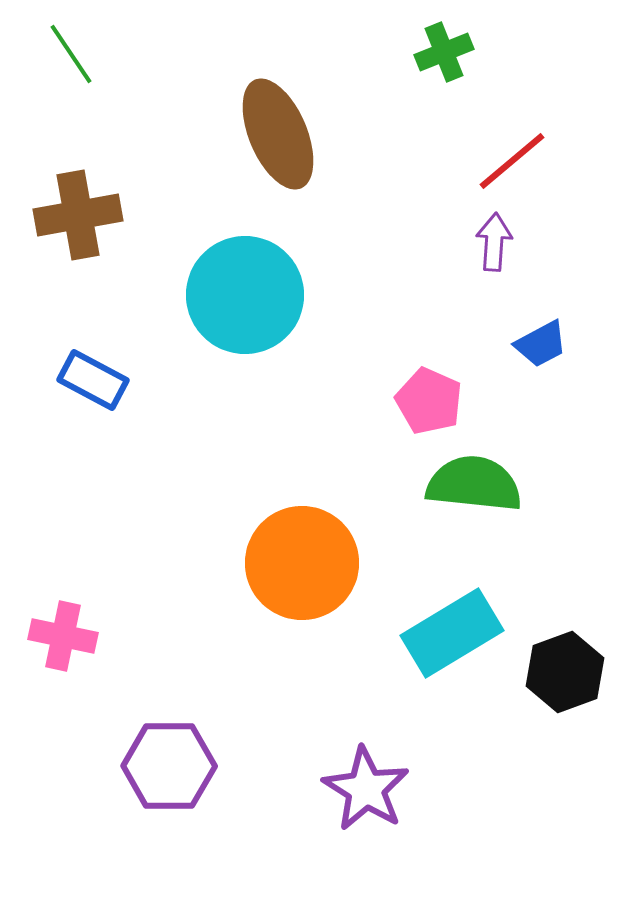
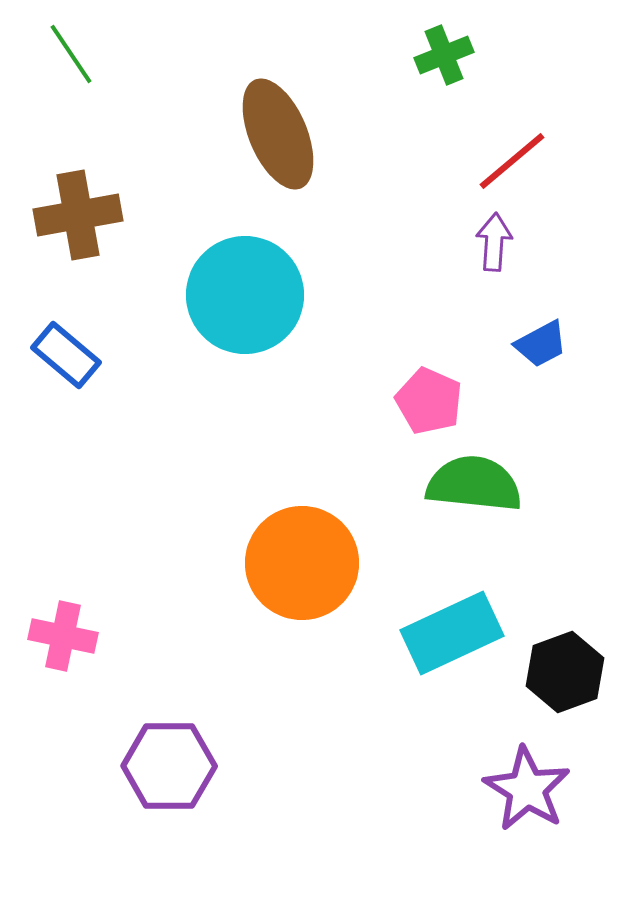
green cross: moved 3 px down
blue rectangle: moved 27 px left, 25 px up; rotated 12 degrees clockwise
cyan rectangle: rotated 6 degrees clockwise
purple star: moved 161 px right
